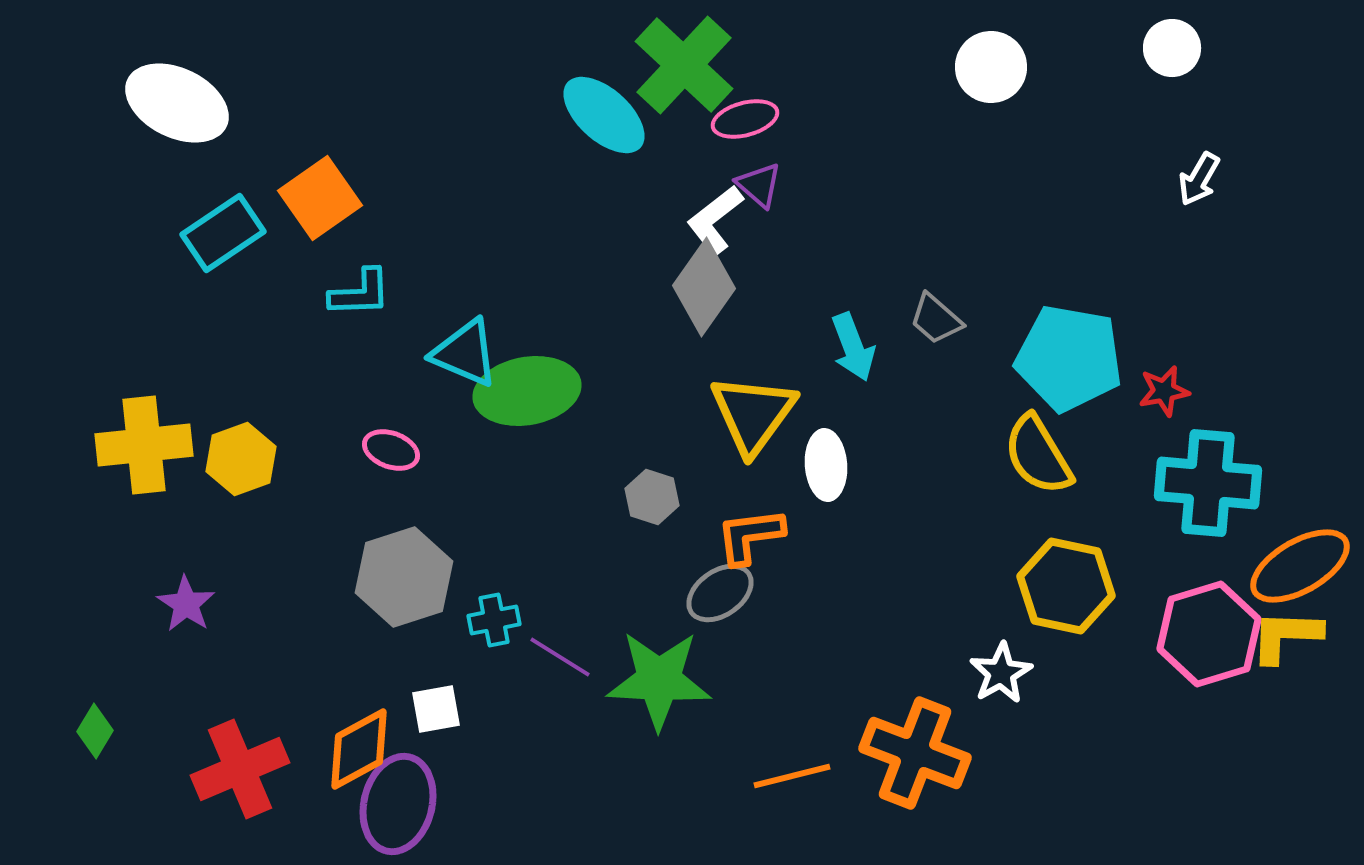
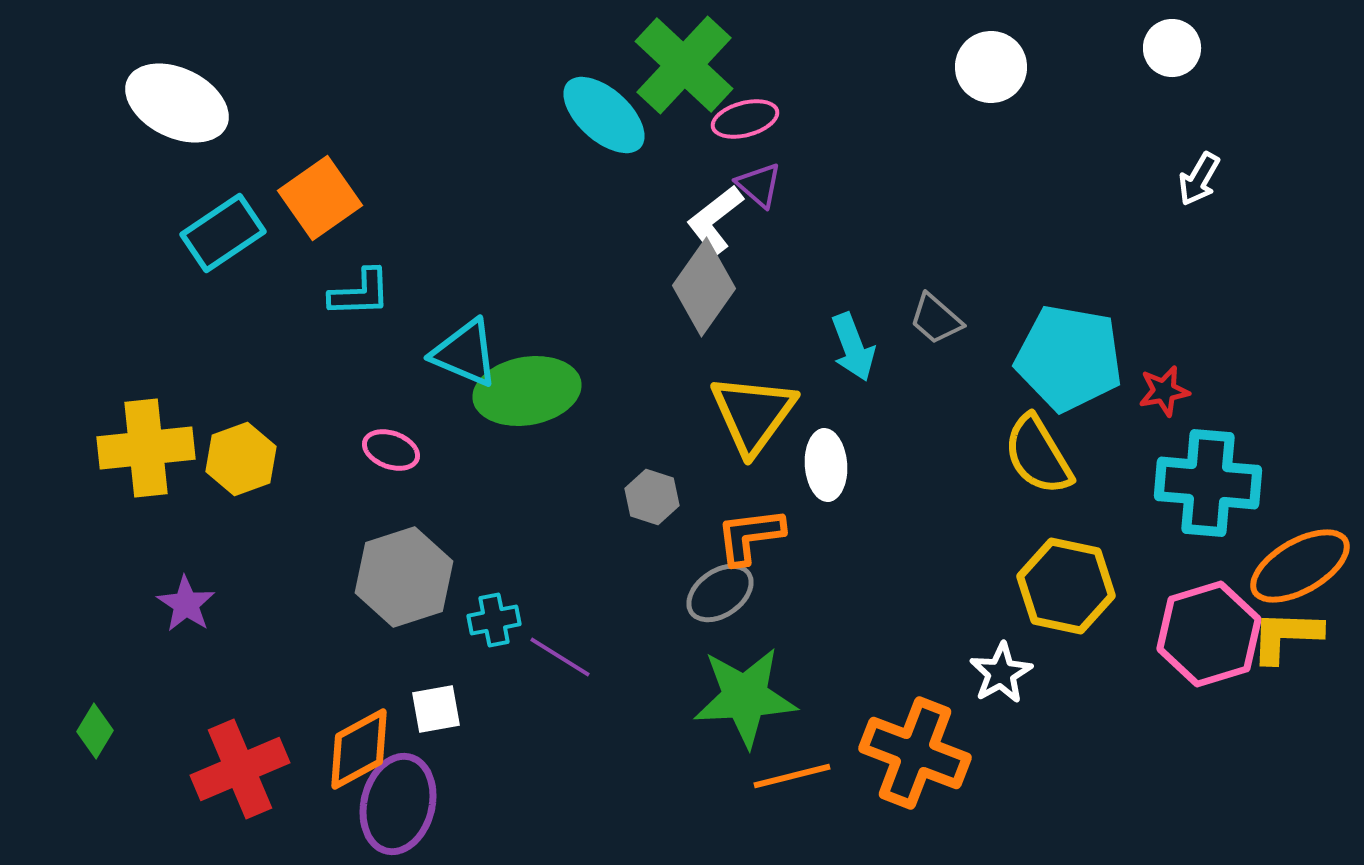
yellow cross at (144, 445): moved 2 px right, 3 px down
green star at (659, 680): moved 86 px right, 17 px down; rotated 6 degrees counterclockwise
